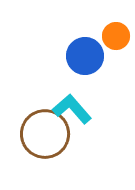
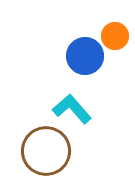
orange circle: moved 1 px left
brown circle: moved 1 px right, 17 px down
